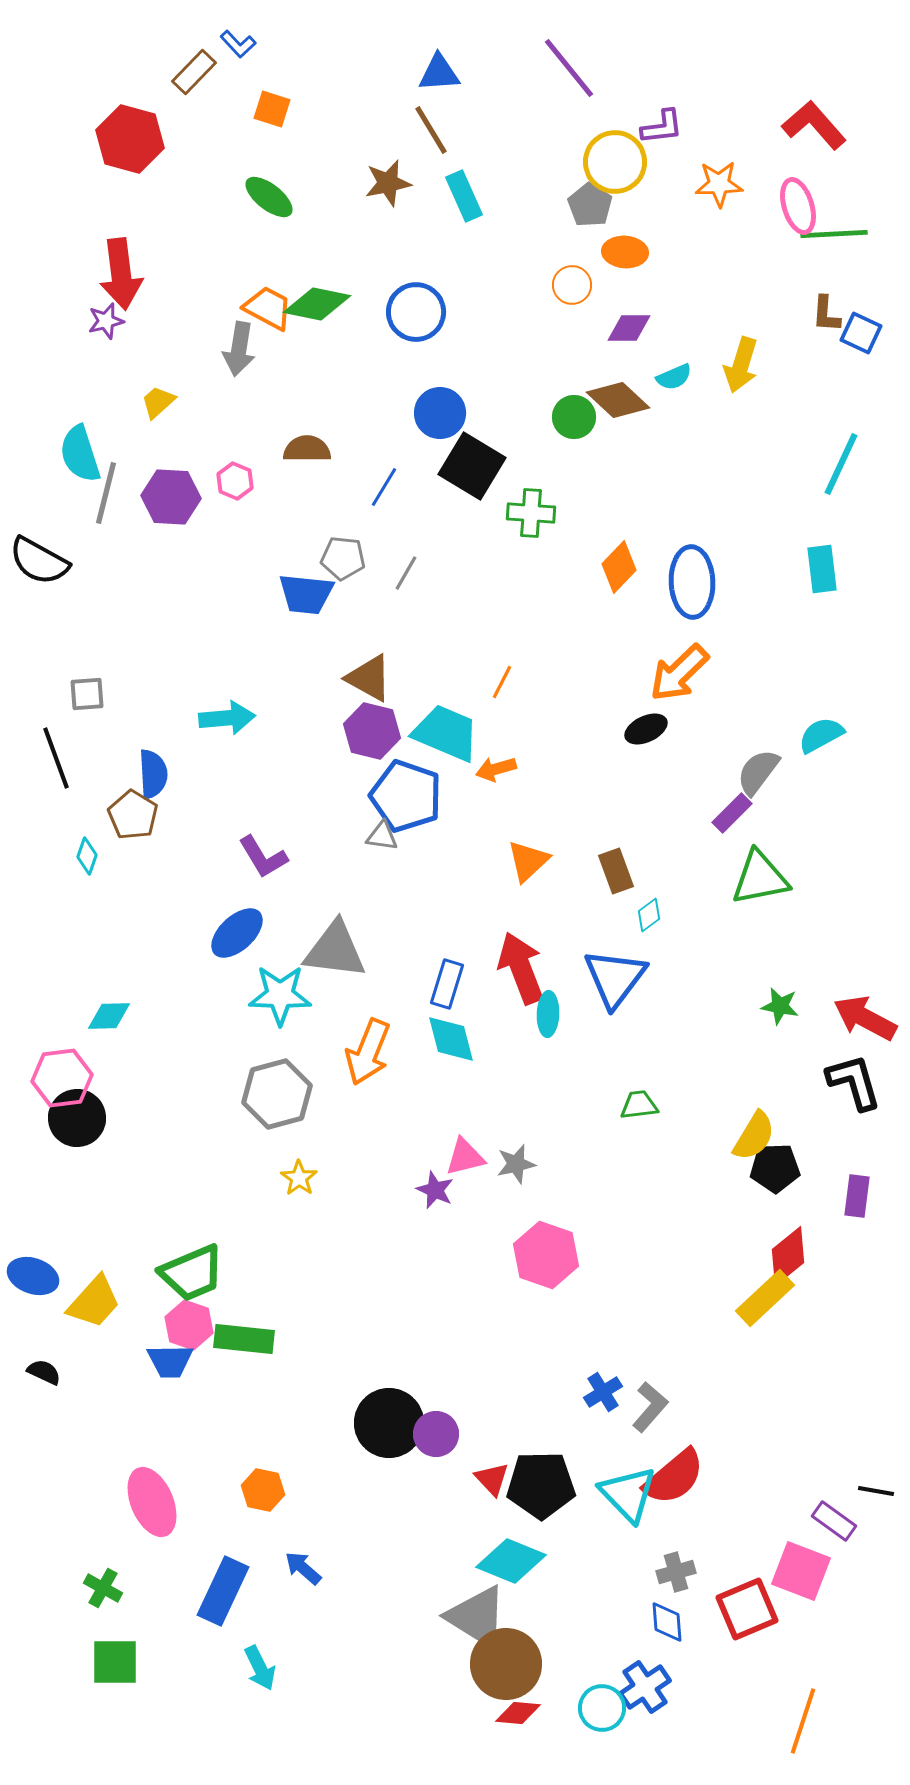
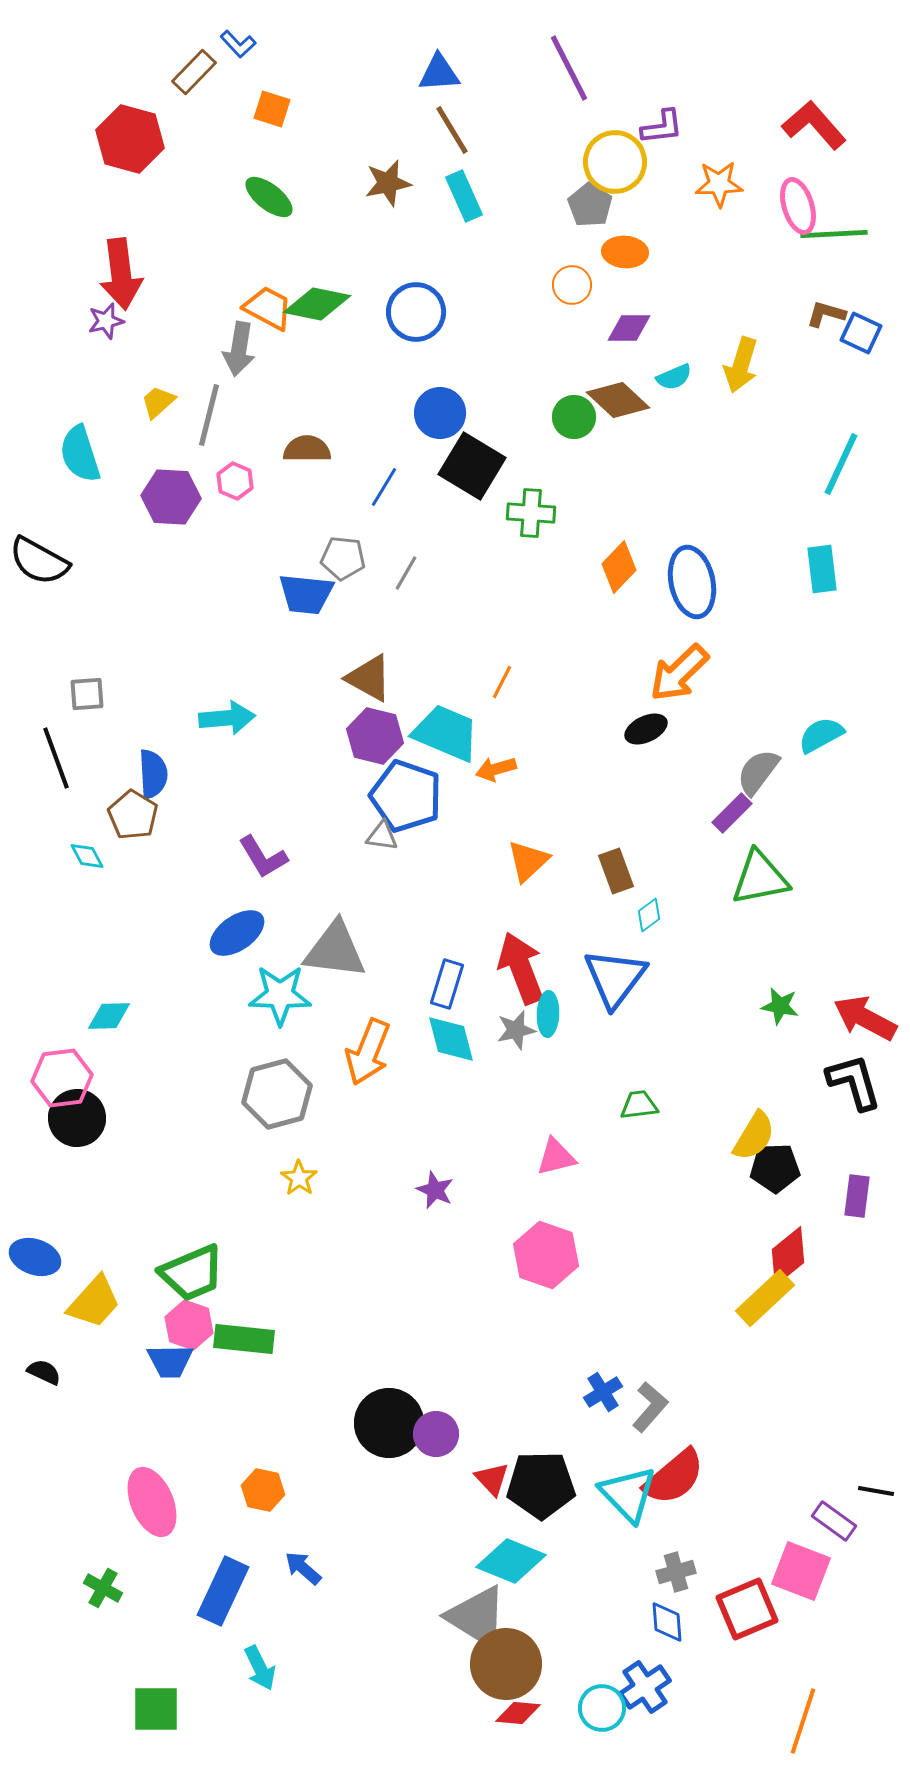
purple line at (569, 68): rotated 12 degrees clockwise
brown line at (431, 130): moved 21 px right
brown L-shape at (826, 314): rotated 102 degrees clockwise
gray line at (106, 493): moved 103 px right, 78 px up
blue ellipse at (692, 582): rotated 10 degrees counterclockwise
purple hexagon at (372, 731): moved 3 px right, 5 px down
cyan diamond at (87, 856): rotated 48 degrees counterclockwise
blue ellipse at (237, 933): rotated 8 degrees clockwise
pink triangle at (465, 1157): moved 91 px right
gray star at (516, 1164): moved 134 px up
blue ellipse at (33, 1276): moved 2 px right, 19 px up
green square at (115, 1662): moved 41 px right, 47 px down
